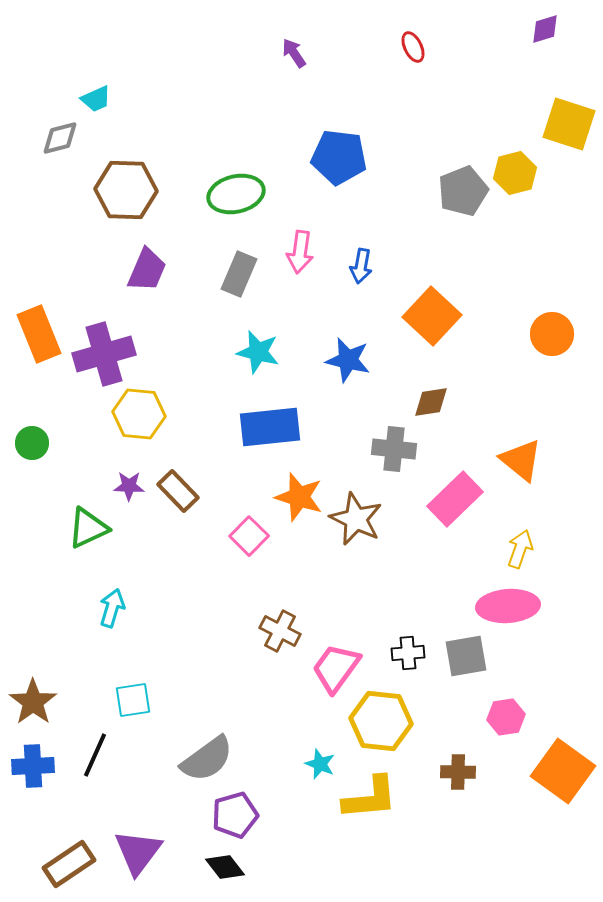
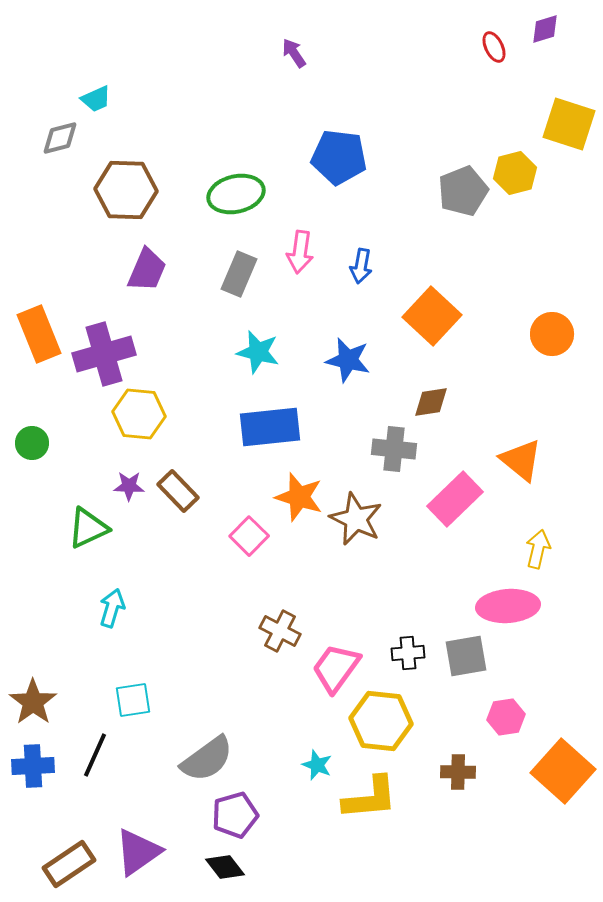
red ellipse at (413, 47): moved 81 px right
yellow arrow at (520, 549): moved 18 px right; rotated 6 degrees counterclockwise
cyan star at (320, 764): moved 3 px left, 1 px down
orange square at (563, 771): rotated 6 degrees clockwise
purple triangle at (138, 852): rotated 18 degrees clockwise
